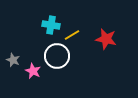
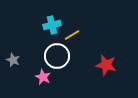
cyan cross: moved 1 px right; rotated 24 degrees counterclockwise
red star: moved 26 px down
pink star: moved 10 px right, 6 px down
